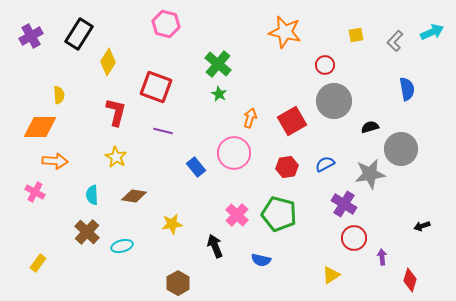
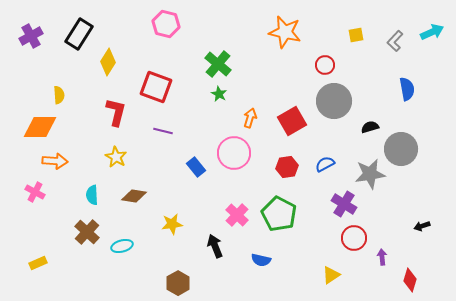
green pentagon at (279, 214): rotated 12 degrees clockwise
yellow rectangle at (38, 263): rotated 30 degrees clockwise
